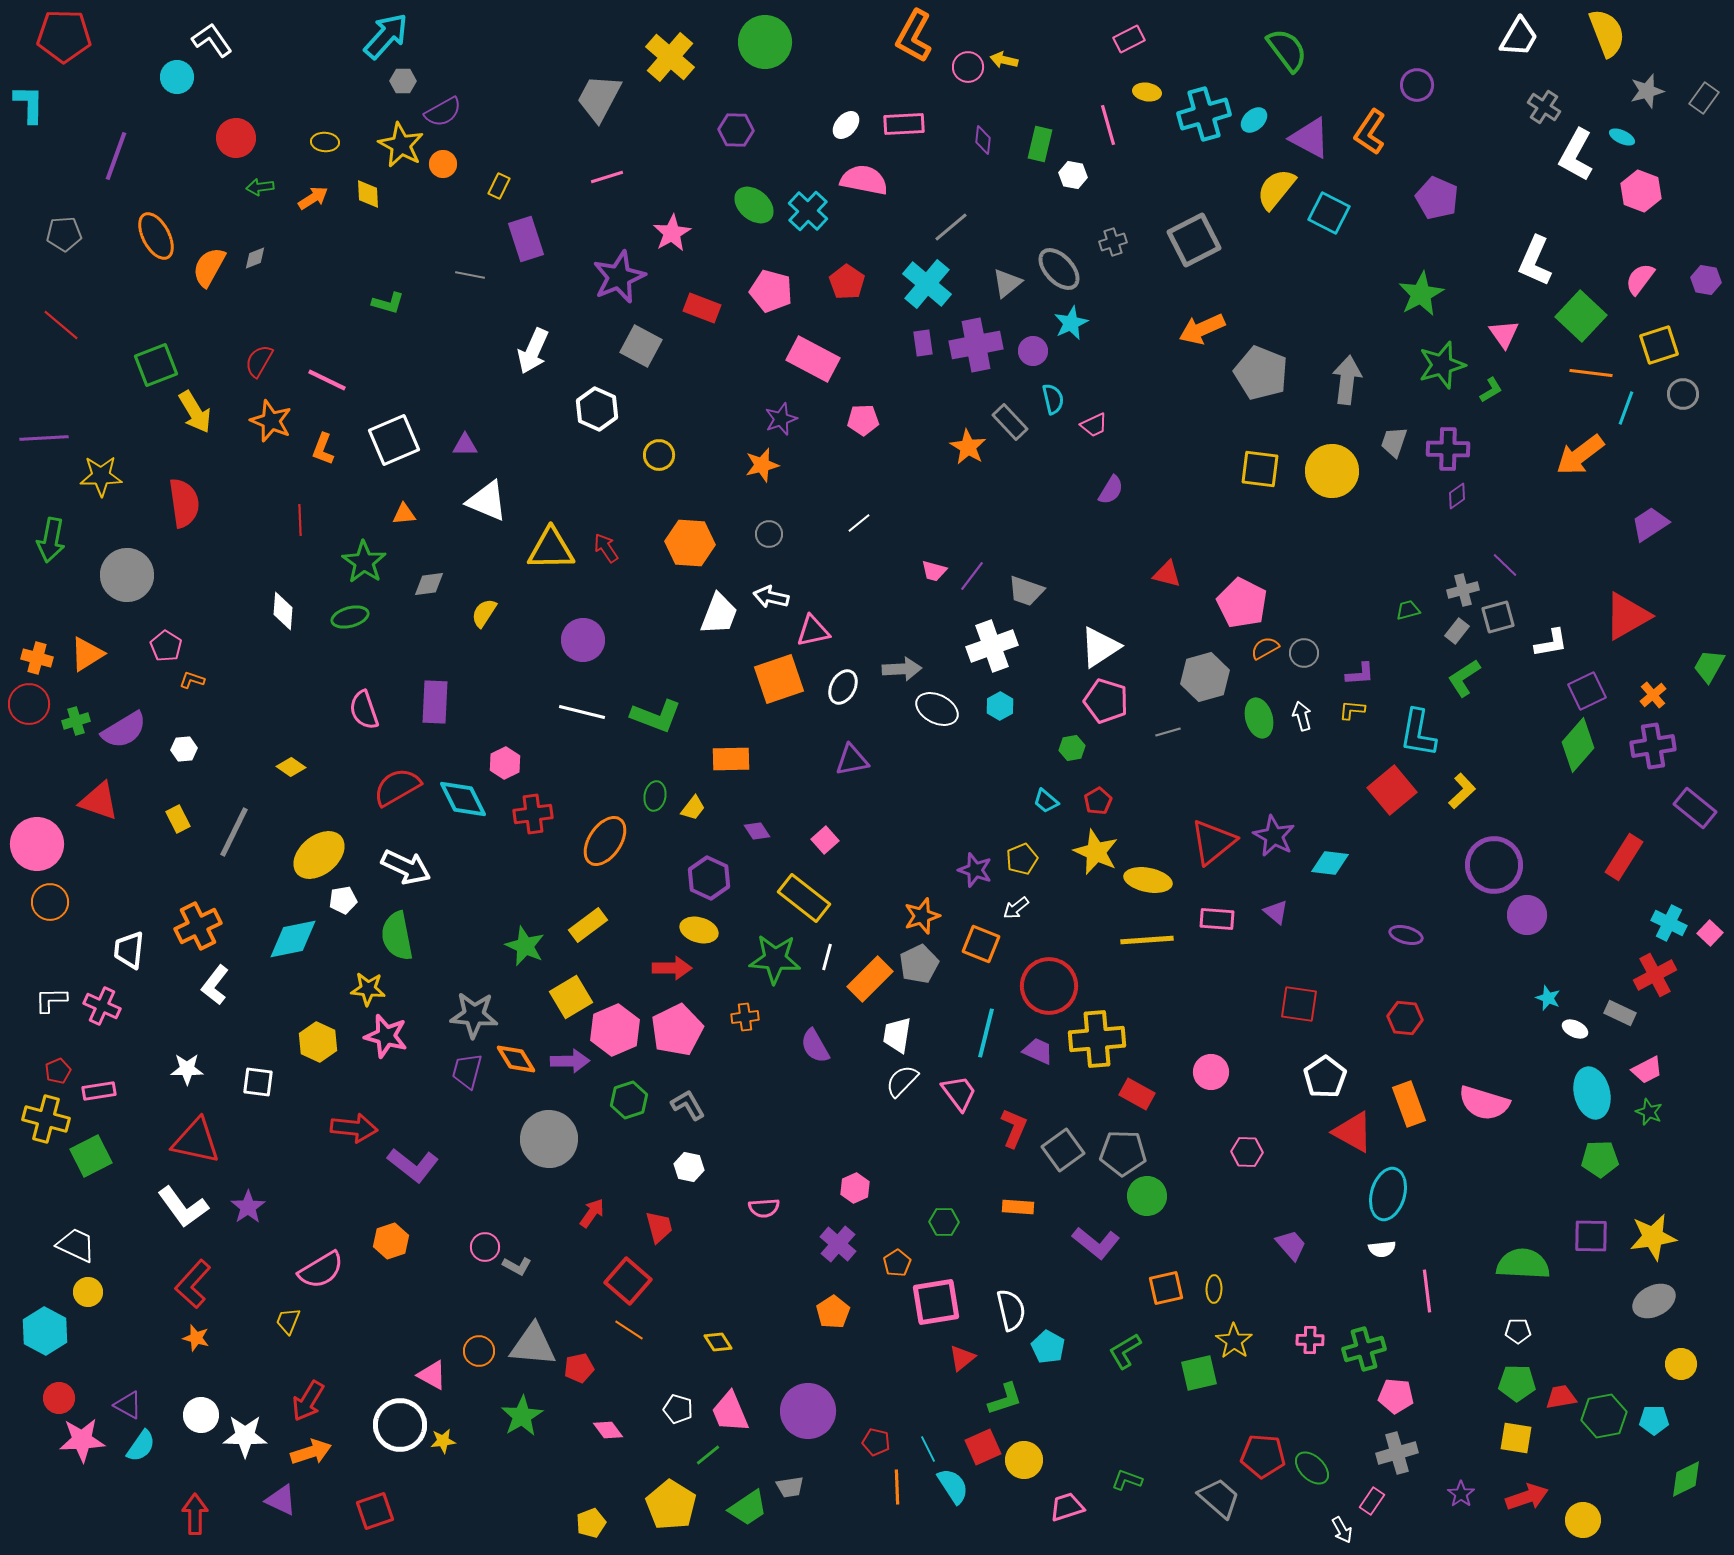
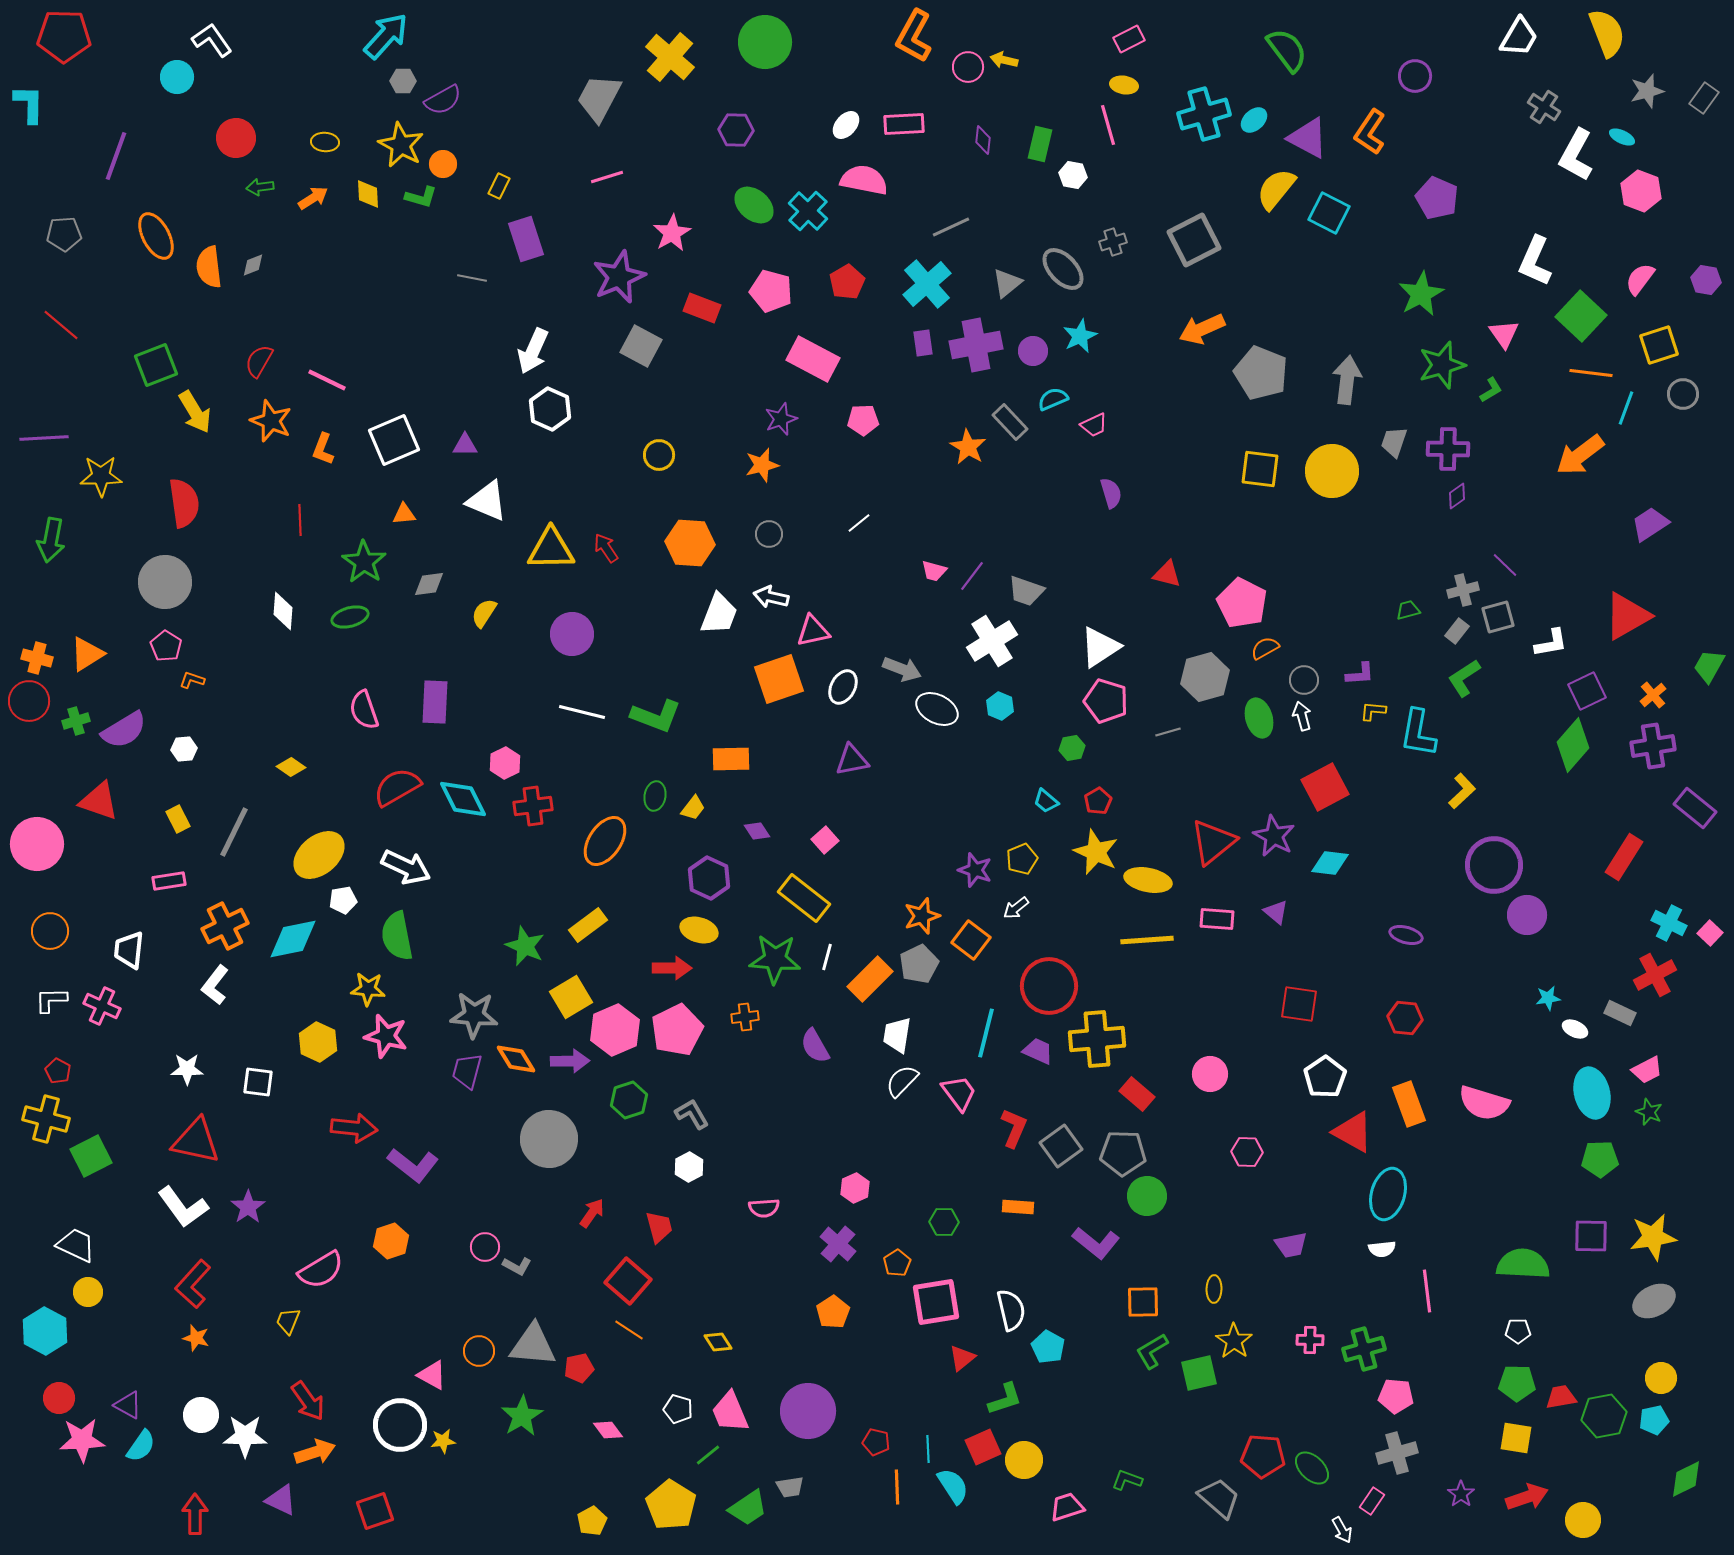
purple circle at (1417, 85): moved 2 px left, 9 px up
yellow ellipse at (1147, 92): moved 23 px left, 7 px up
purple semicircle at (443, 112): moved 12 px up
purple triangle at (1310, 138): moved 2 px left
gray line at (951, 227): rotated 15 degrees clockwise
gray diamond at (255, 258): moved 2 px left, 7 px down
orange semicircle at (209, 267): rotated 36 degrees counterclockwise
gray ellipse at (1059, 269): moved 4 px right
gray line at (470, 275): moved 2 px right, 3 px down
red pentagon at (847, 282): rotated 8 degrees clockwise
cyan cross at (927, 284): rotated 9 degrees clockwise
green L-shape at (388, 303): moved 33 px right, 106 px up
cyan star at (1071, 323): moved 9 px right, 13 px down
cyan semicircle at (1053, 399): rotated 100 degrees counterclockwise
white hexagon at (597, 409): moved 47 px left
purple semicircle at (1111, 490): moved 3 px down; rotated 48 degrees counterclockwise
gray circle at (127, 575): moved 38 px right, 7 px down
purple circle at (583, 640): moved 11 px left, 6 px up
white cross at (992, 646): moved 5 px up; rotated 12 degrees counterclockwise
gray circle at (1304, 653): moved 27 px down
gray arrow at (902, 669): rotated 24 degrees clockwise
red circle at (29, 704): moved 3 px up
cyan hexagon at (1000, 706): rotated 8 degrees counterclockwise
yellow L-shape at (1352, 710): moved 21 px right, 1 px down
green diamond at (1578, 745): moved 5 px left
red square at (1392, 790): moved 67 px left, 3 px up; rotated 12 degrees clockwise
red cross at (533, 814): moved 8 px up
orange circle at (50, 902): moved 29 px down
orange cross at (198, 926): moved 27 px right
orange square at (981, 944): moved 10 px left, 4 px up; rotated 15 degrees clockwise
cyan star at (1548, 998): rotated 30 degrees counterclockwise
red pentagon at (58, 1071): rotated 20 degrees counterclockwise
pink circle at (1211, 1072): moved 1 px left, 2 px down
pink rectangle at (99, 1091): moved 70 px right, 210 px up
red rectangle at (1137, 1094): rotated 12 degrees clockwise
gray L-shape at (688, 1105): moved 4 px right, 9 px down
gray square at (1063, 1150): moved 2 px left, 4 px up
white hexagon at (689, 1167): rotated 20 degrees clockwise
purple trapezoid at (1291, 1245): rotated 120 degrees clockwise
orange square at (1166, 1288): moved 23 px left, 14 px down; rotated 12 degrees clockwise
green L-shape at (1125, 1351): moved 27 px right
yellow circle at (1681, 1364): moved 20 px left, 14 px down
red arrow at (308, 1401): rotated 66 degrees counterclockwise
cyan pentagon at (1654, 1420): rotated 12 degrees counterclockwise
cyan line at (928, 1449): rotated 24 degrees clockwise
orange arrow at (311, 1452): moved 4 px right
yellow pentagon at (591, 1523): moved 1 px right, 2 px up; rotated 8 degrees counterclockwise
